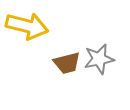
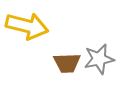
brown trapezoid: rotated 12 degrees clockwise
